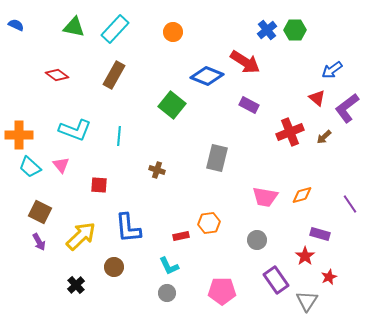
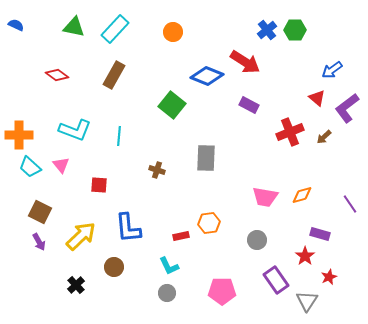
gray rectangle at (217, 158): moved 11 px left; rotated 12 degrees counterclockwise
